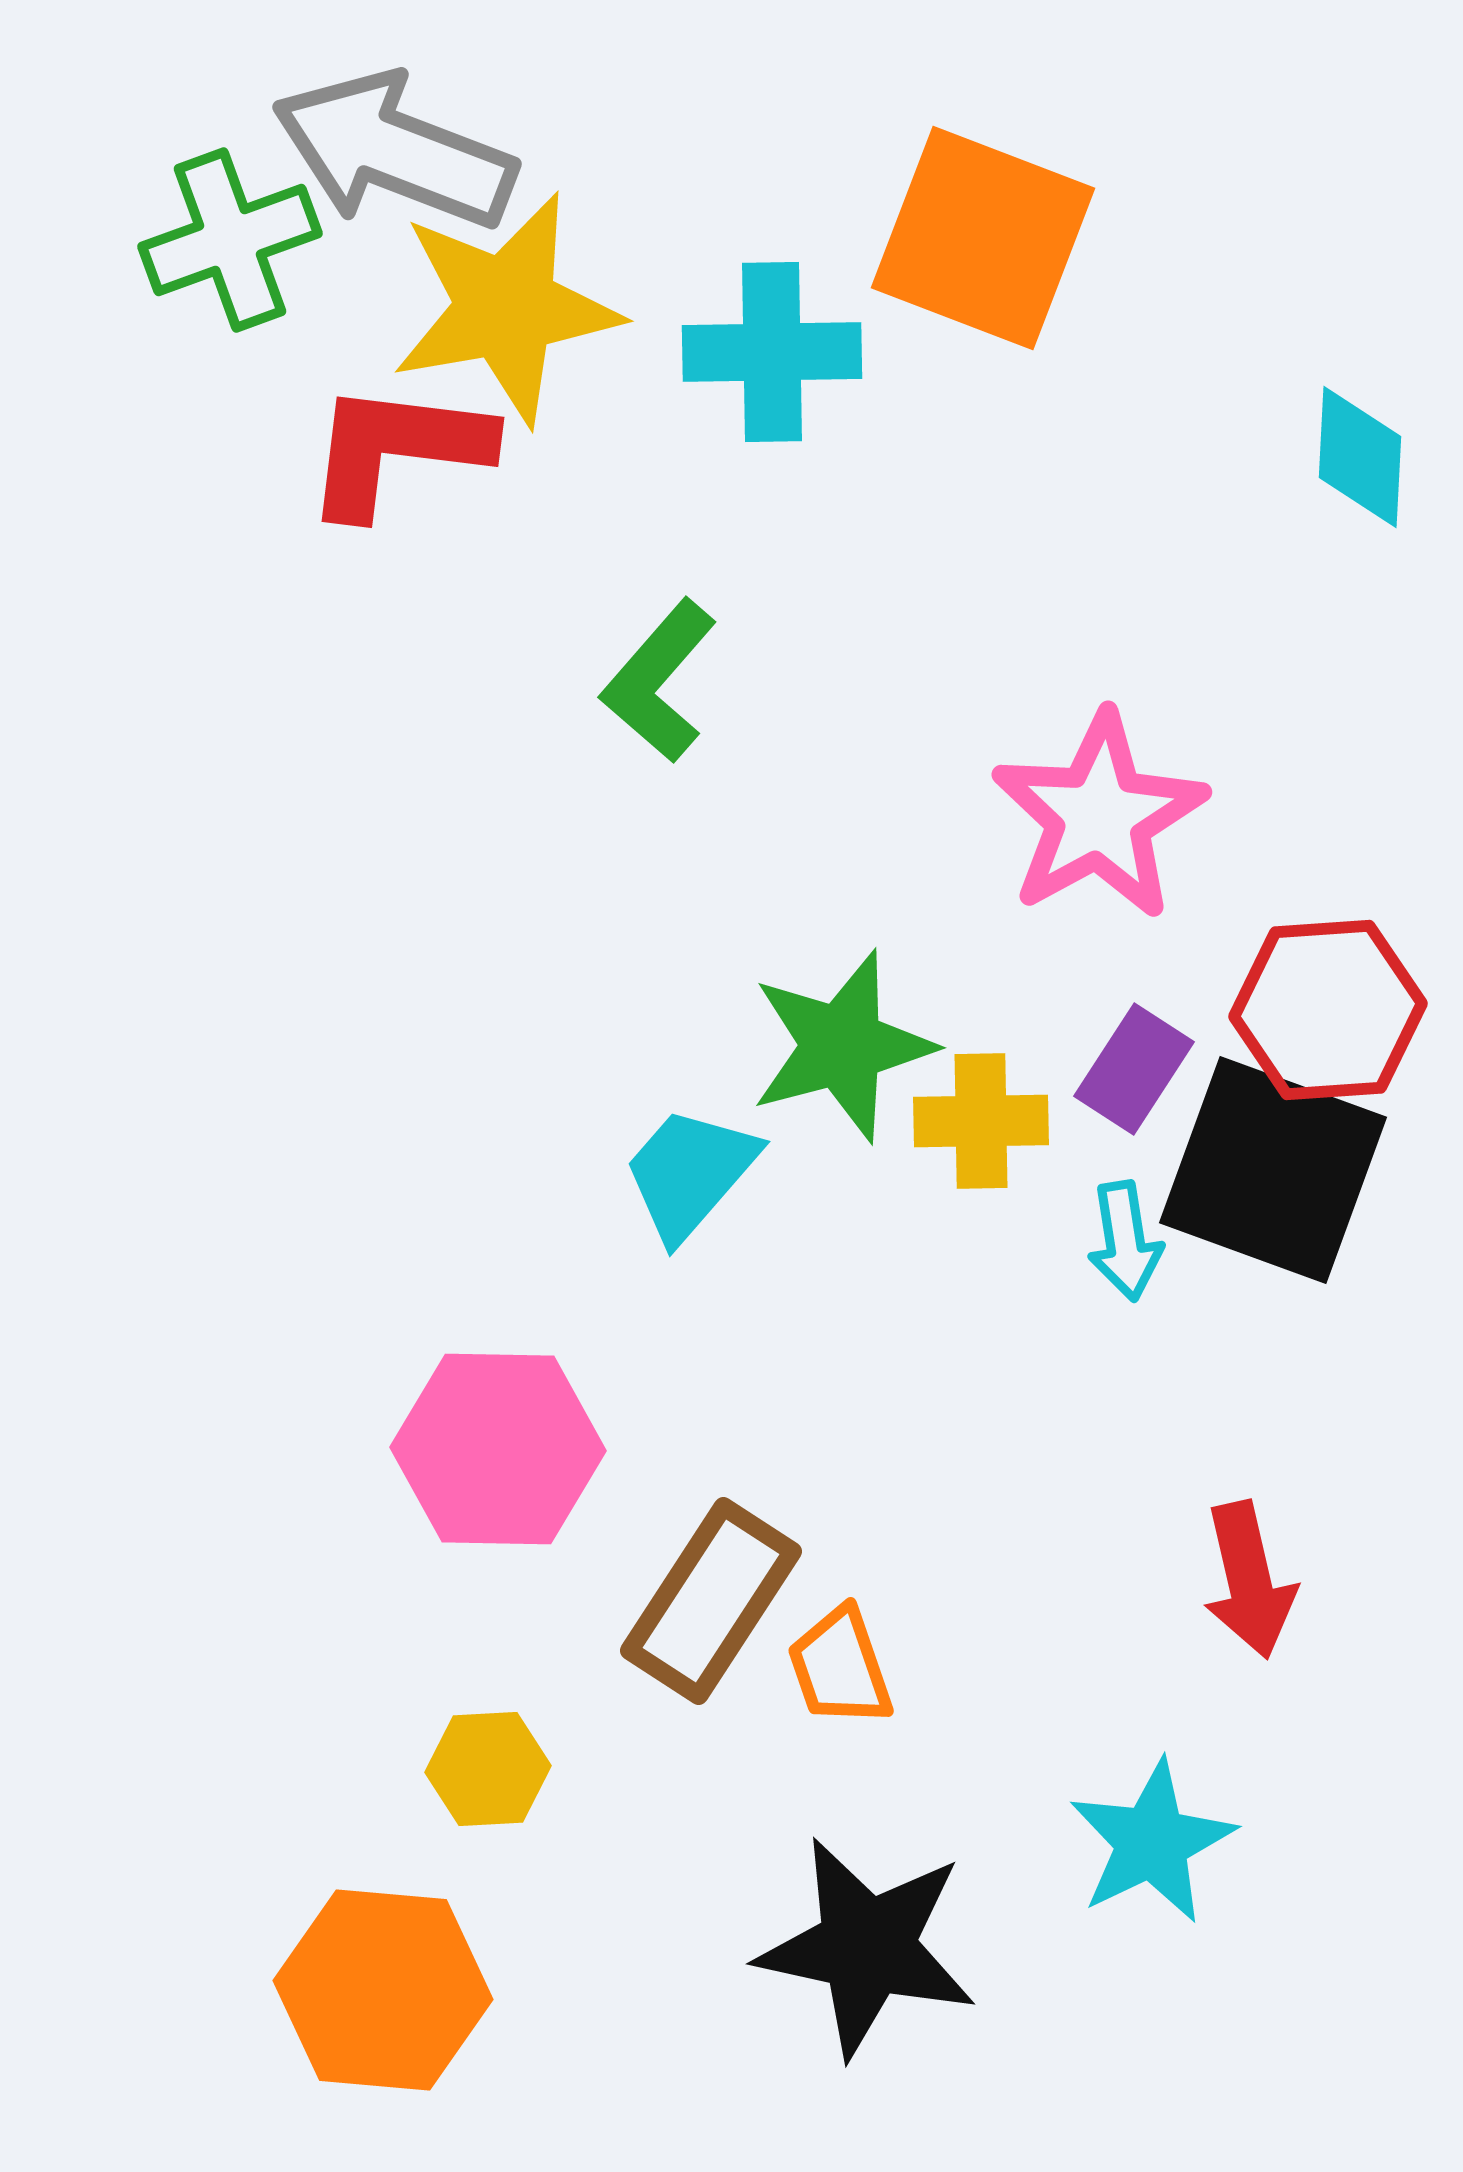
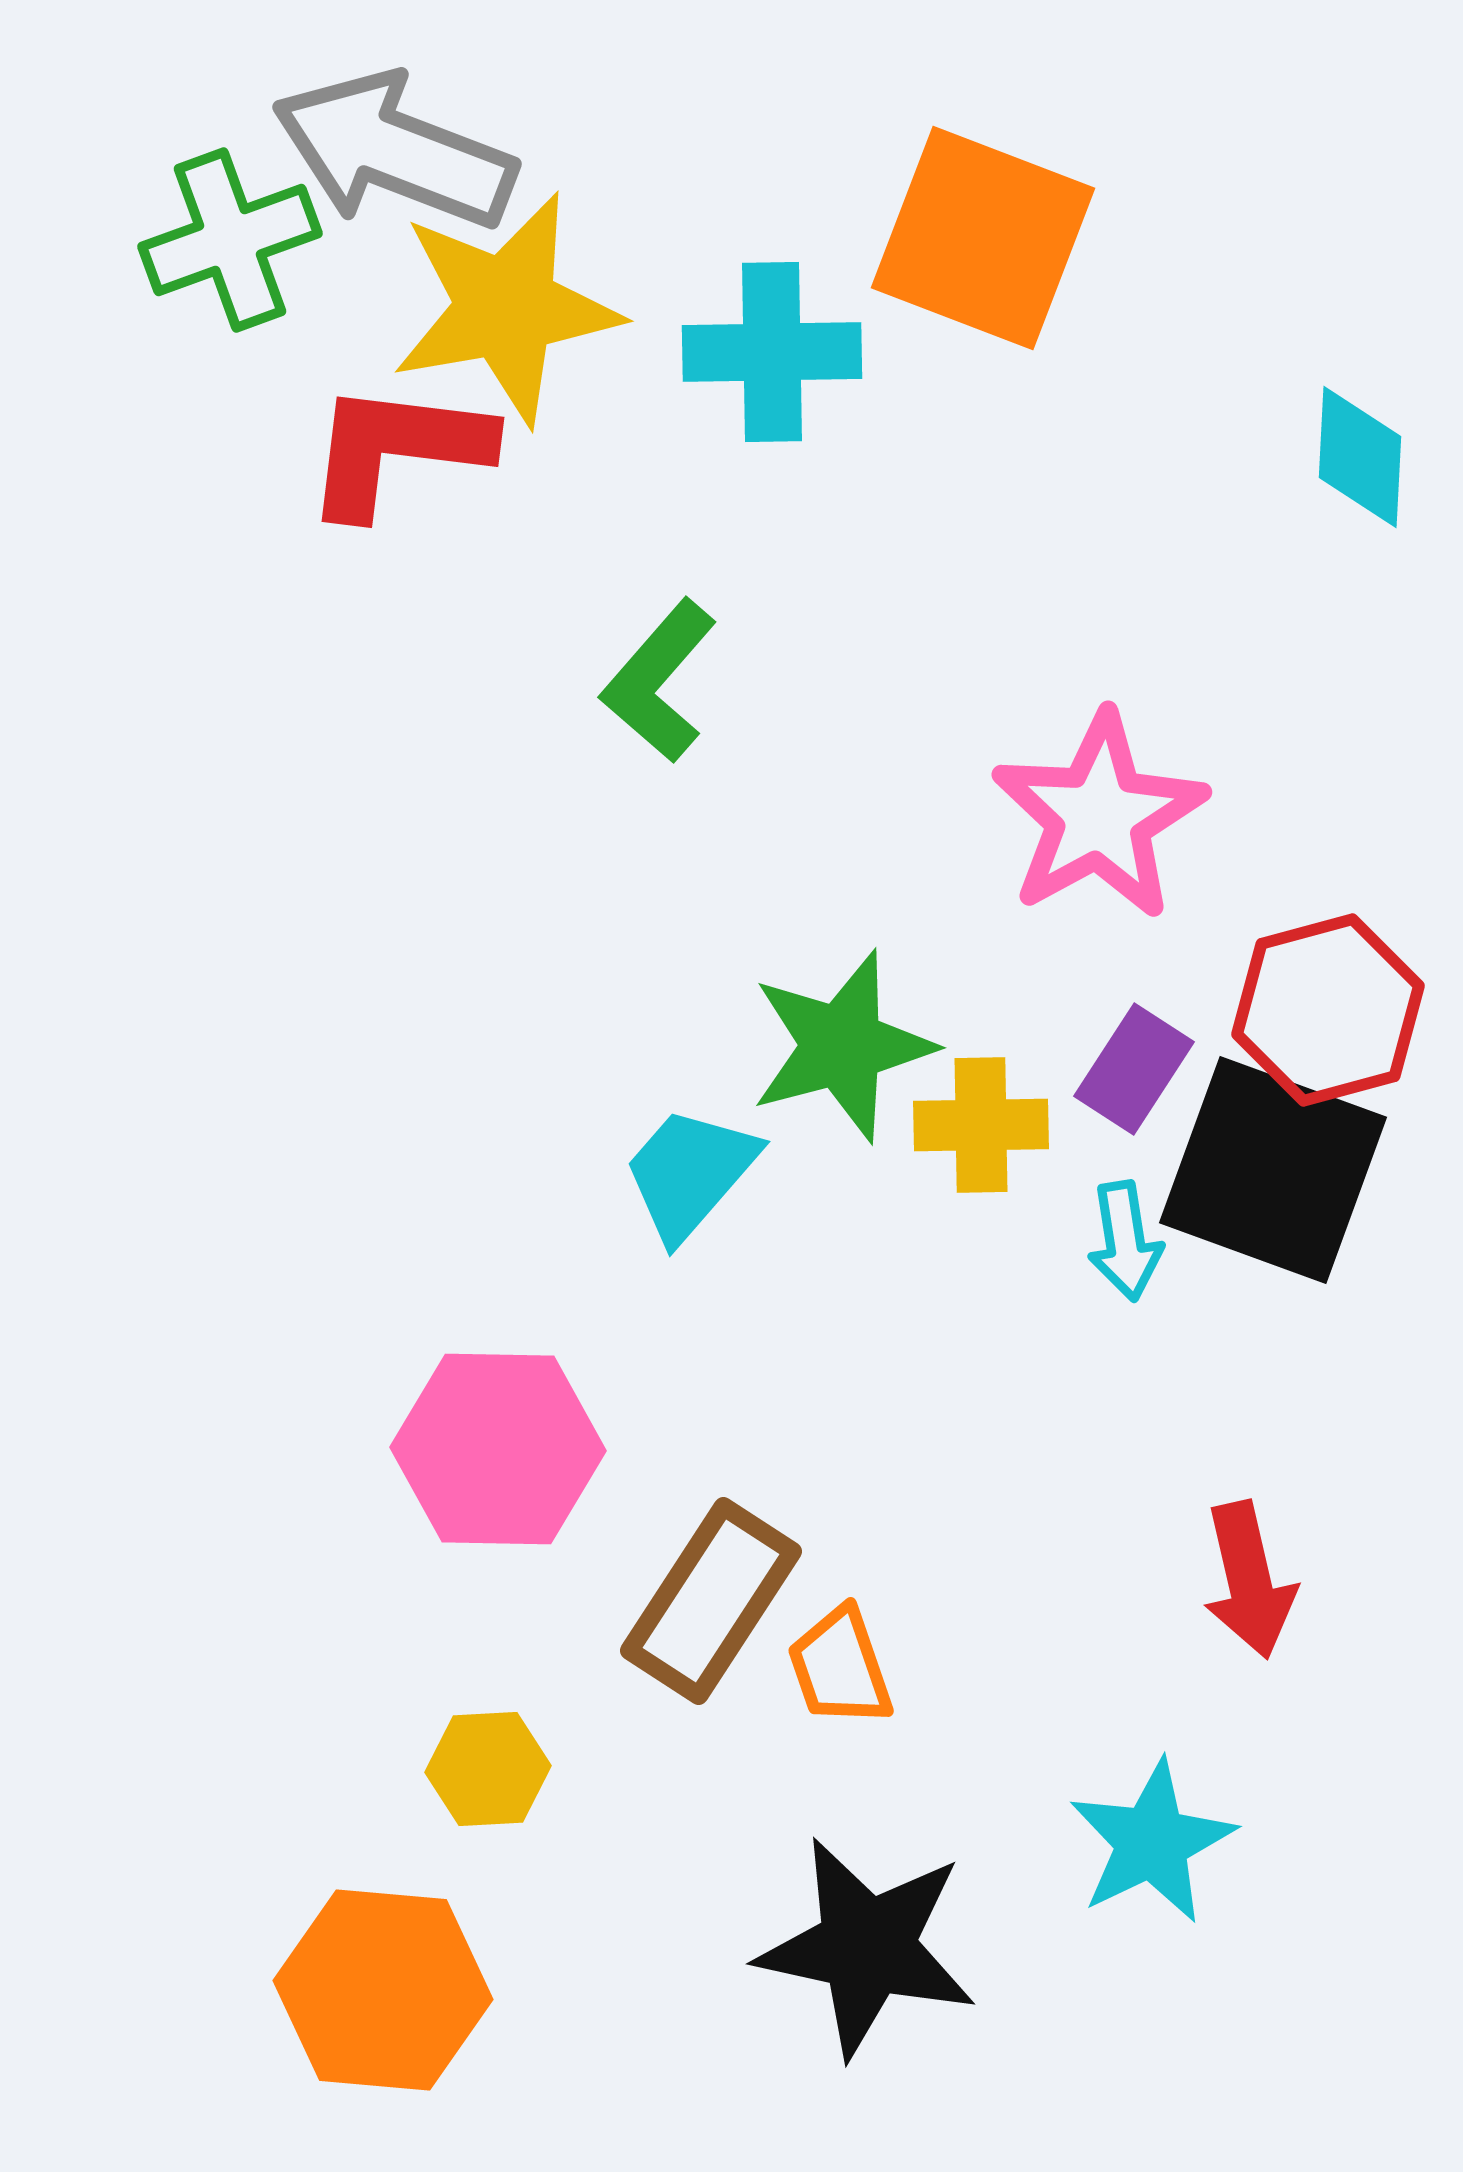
red hexagon: rotated 11 degrees counterclockwise
yellow cross: moved 4 px down
